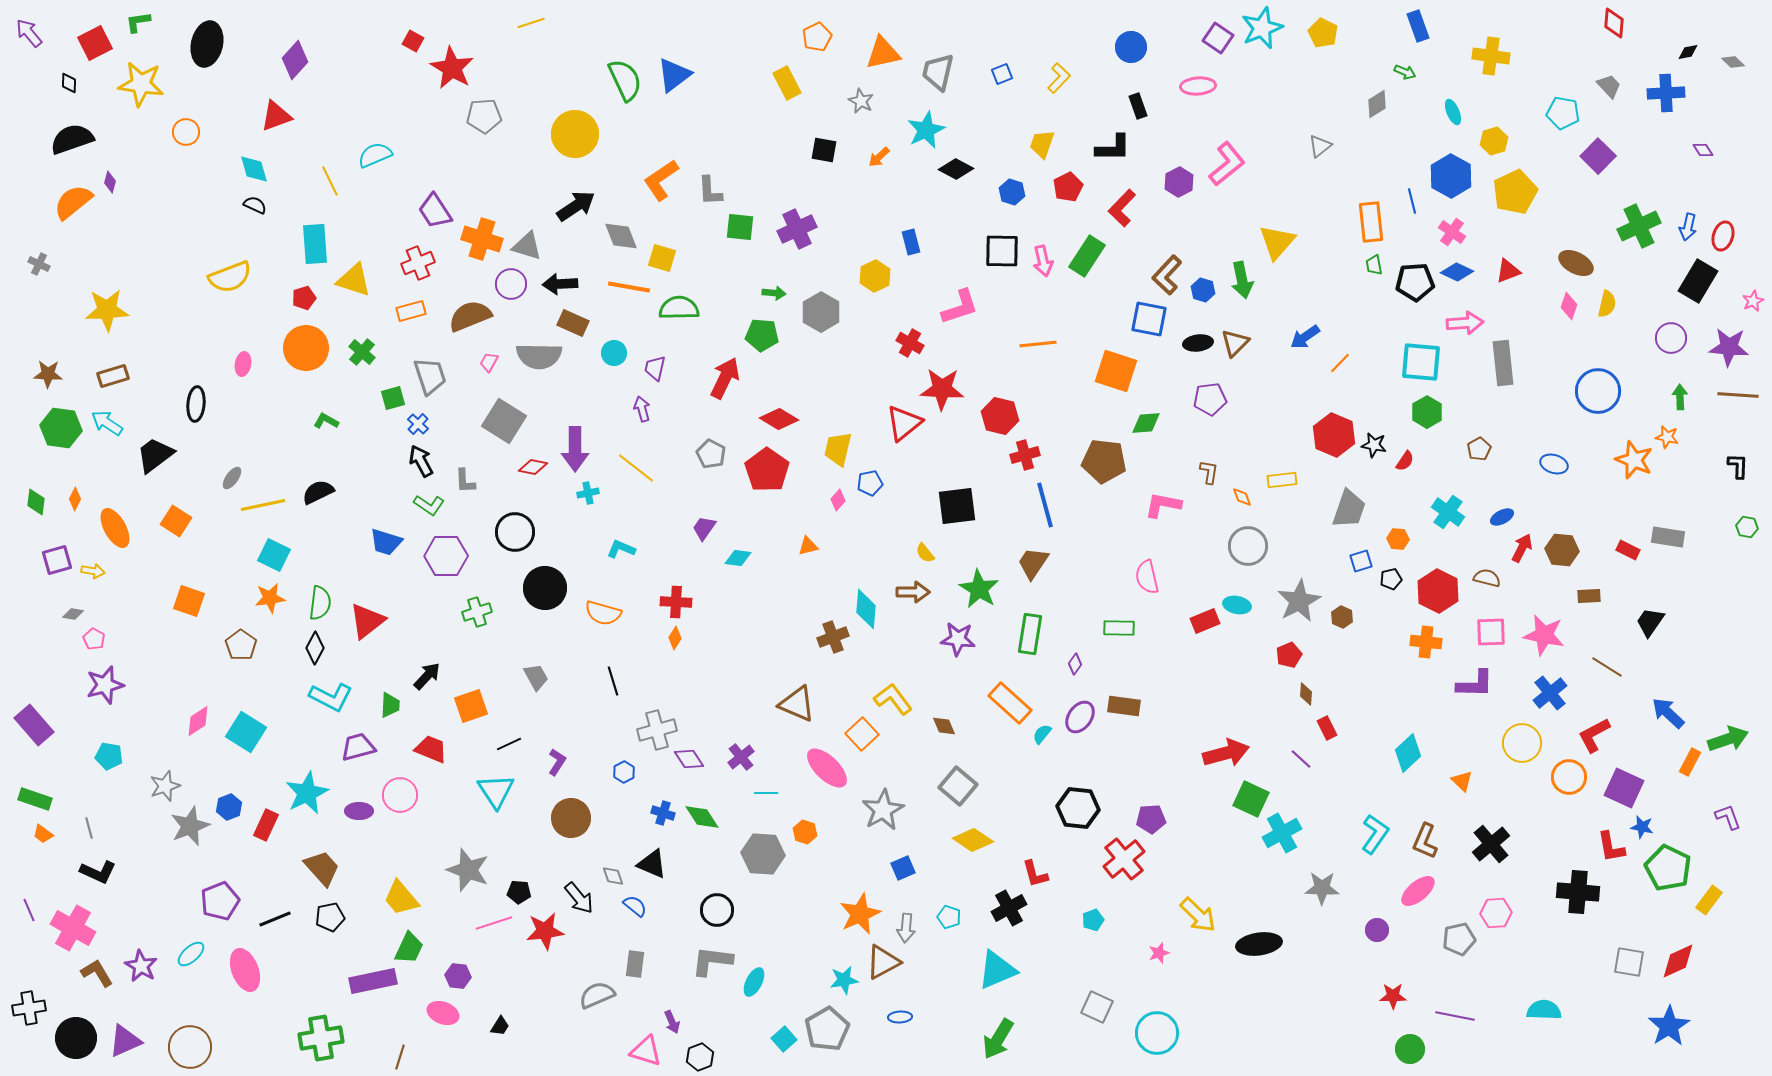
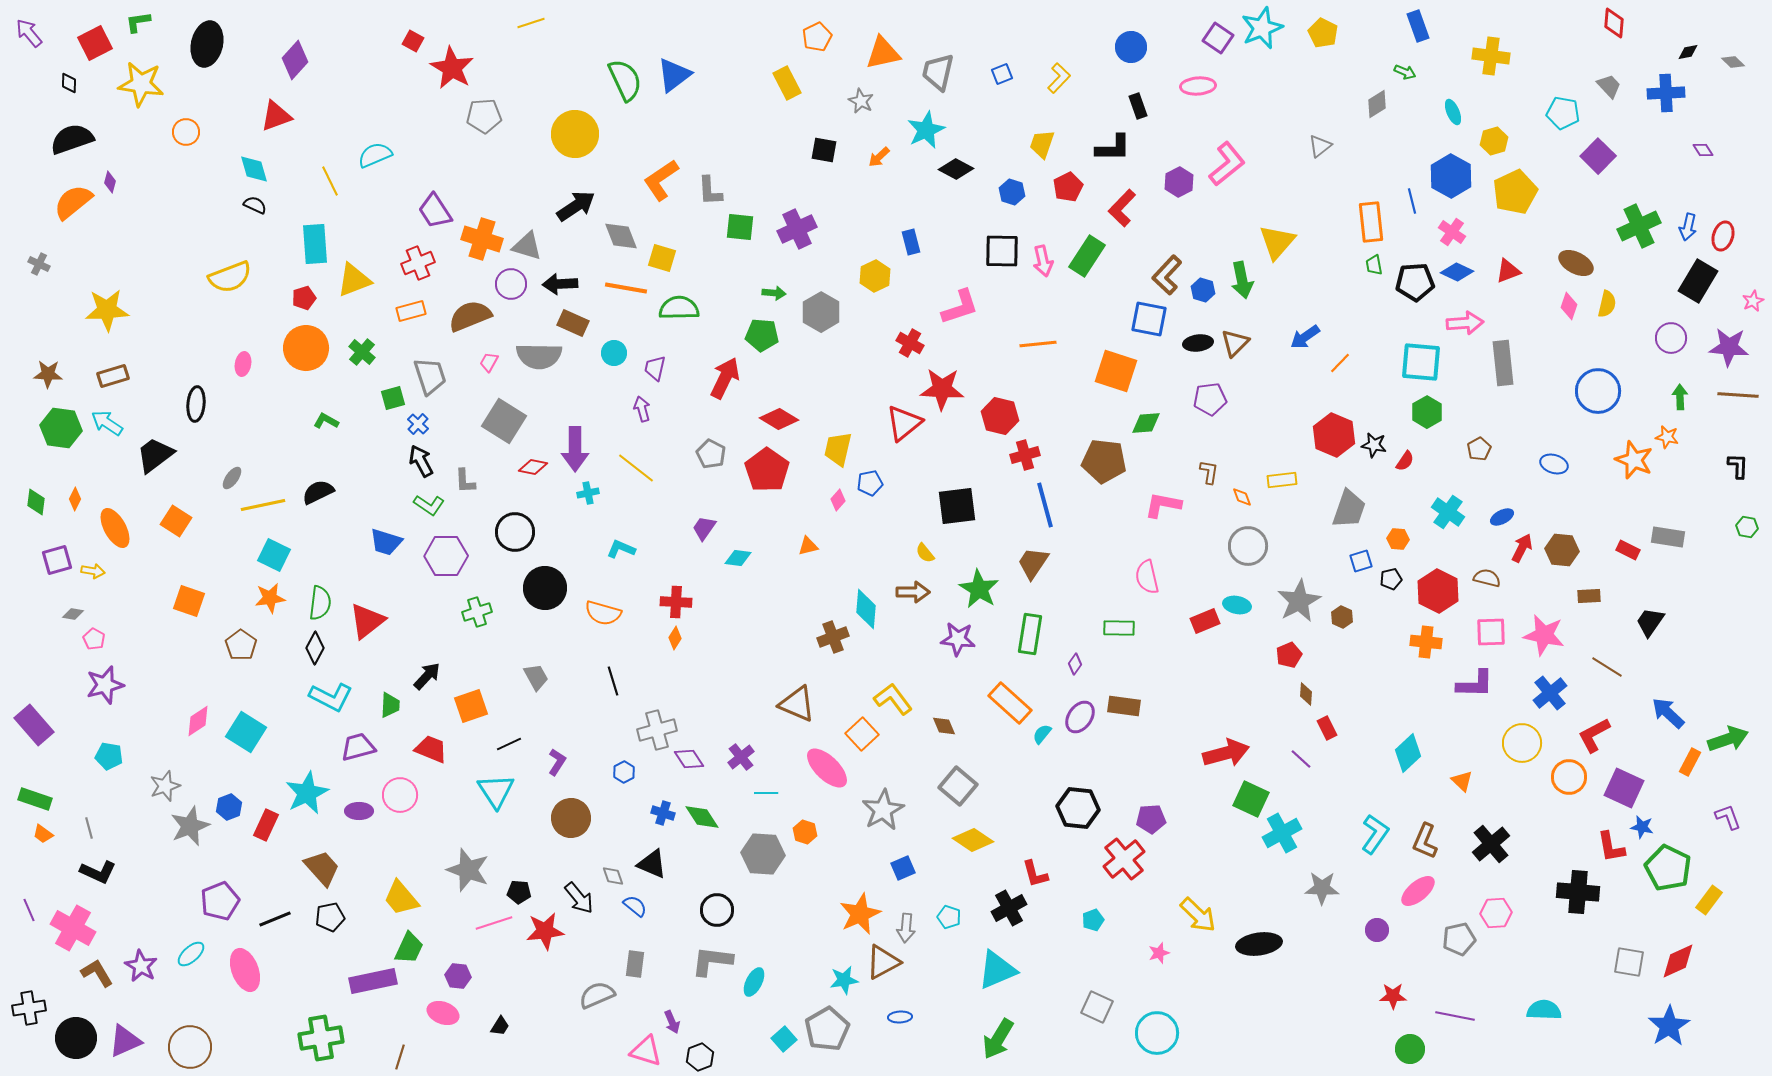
yellow triangle at (354, 280): rotated 39 degrees counterclockwise
orange line at (629, 287): moved 3 px left, 1 px down
